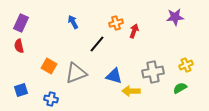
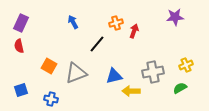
blue triangle: rotated 30 degrees counterclockwise
